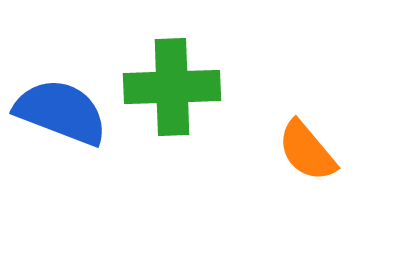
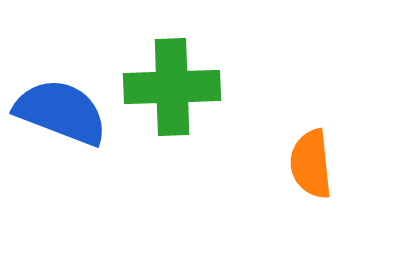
orange semicircle: moved 4 px right, 13 px down; rotated 34 degrees clockwise
